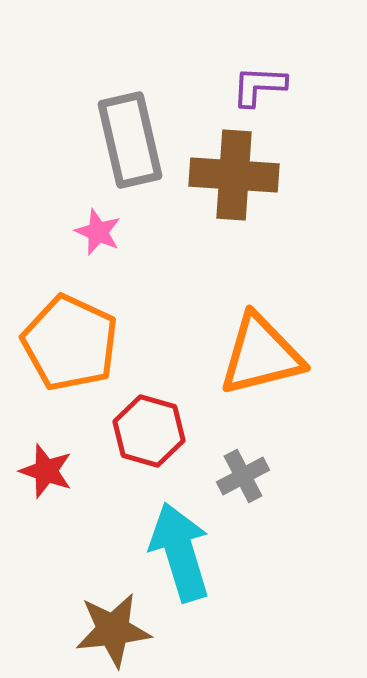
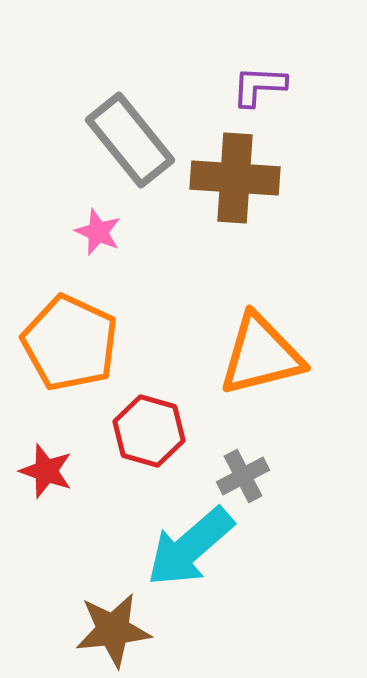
gray rectangle: rotated 26 degrees counterclockwise
brown cross: moved 1 px right, 3 px down
cyan arrow: moved 10 px right, 5 px up; rotated 114 degrees counterclockwise
